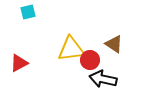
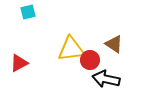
black arrow: moved 3 px right
